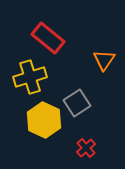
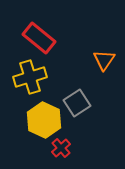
red rectangle: moved 9 px left
red cross: moved 25 px left
